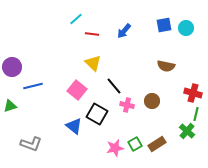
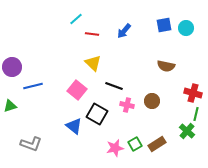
black line: rotated 30 degrees counterclockwise
